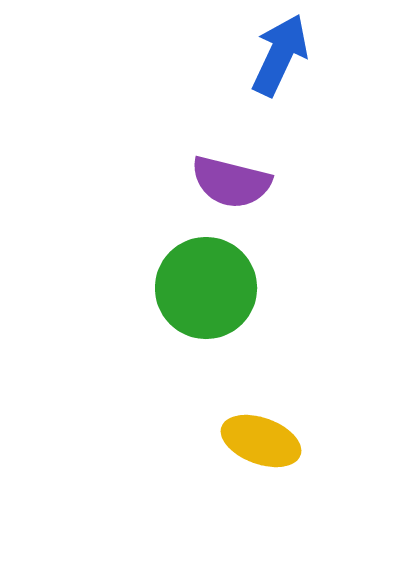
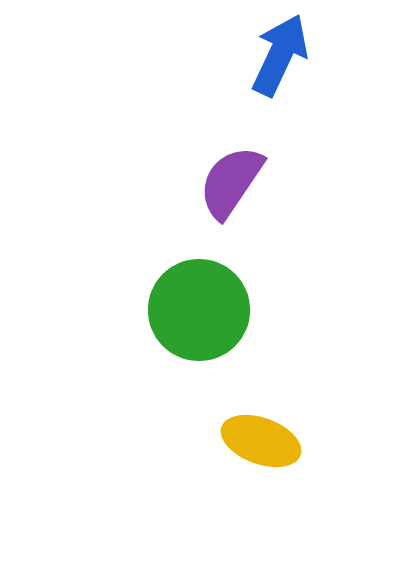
purple semicircle: rotated 110 degrees clockwise
green circle: moved 7 px left, 22 px down
